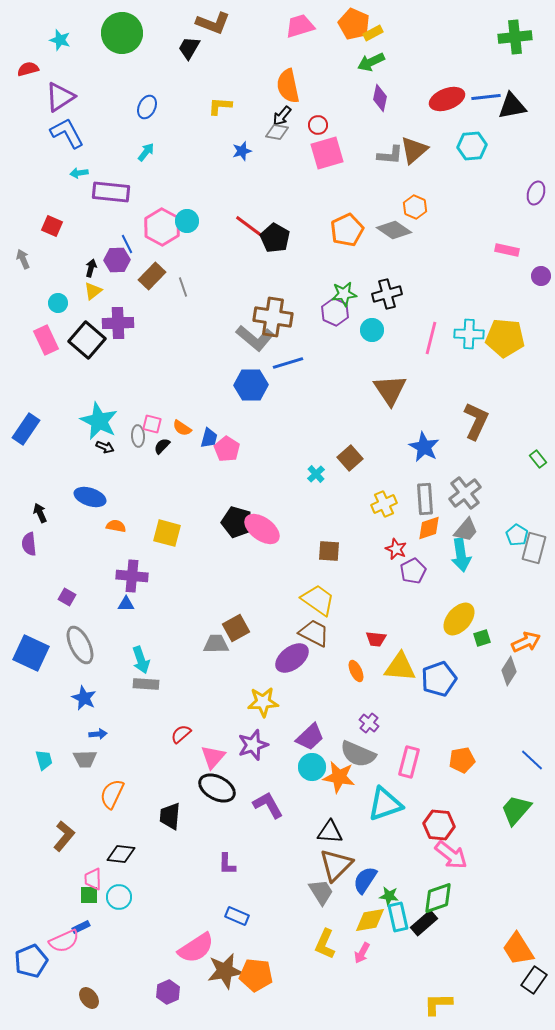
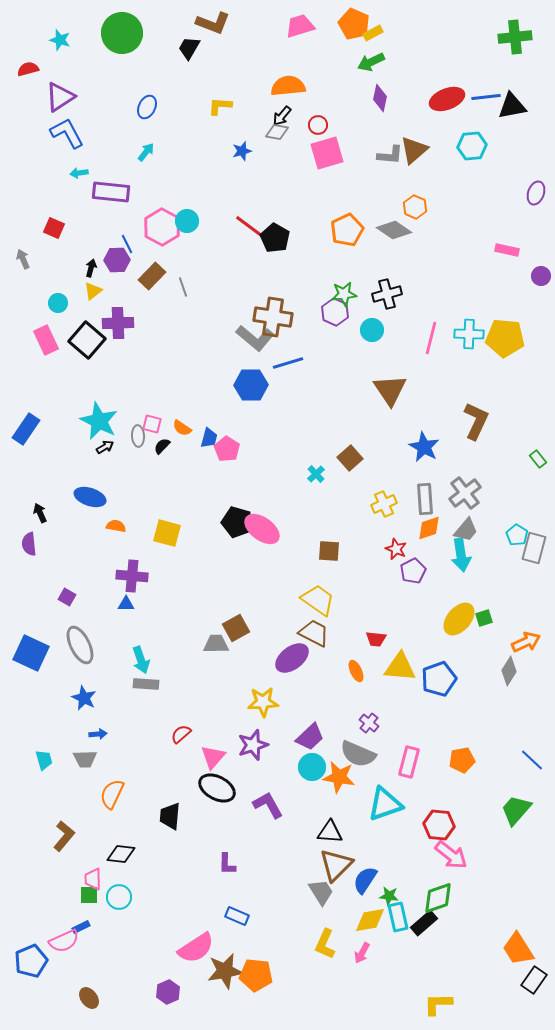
orange semicircle at (288, 86): rotated 96 degrees clockwise
red square at (52, 226): moved 2 px right, 2 px down
black arrow at (105, 447): rotated 54 degrees counterclockwise
green square at (482, 638): moved 2 px right, 20 px up
